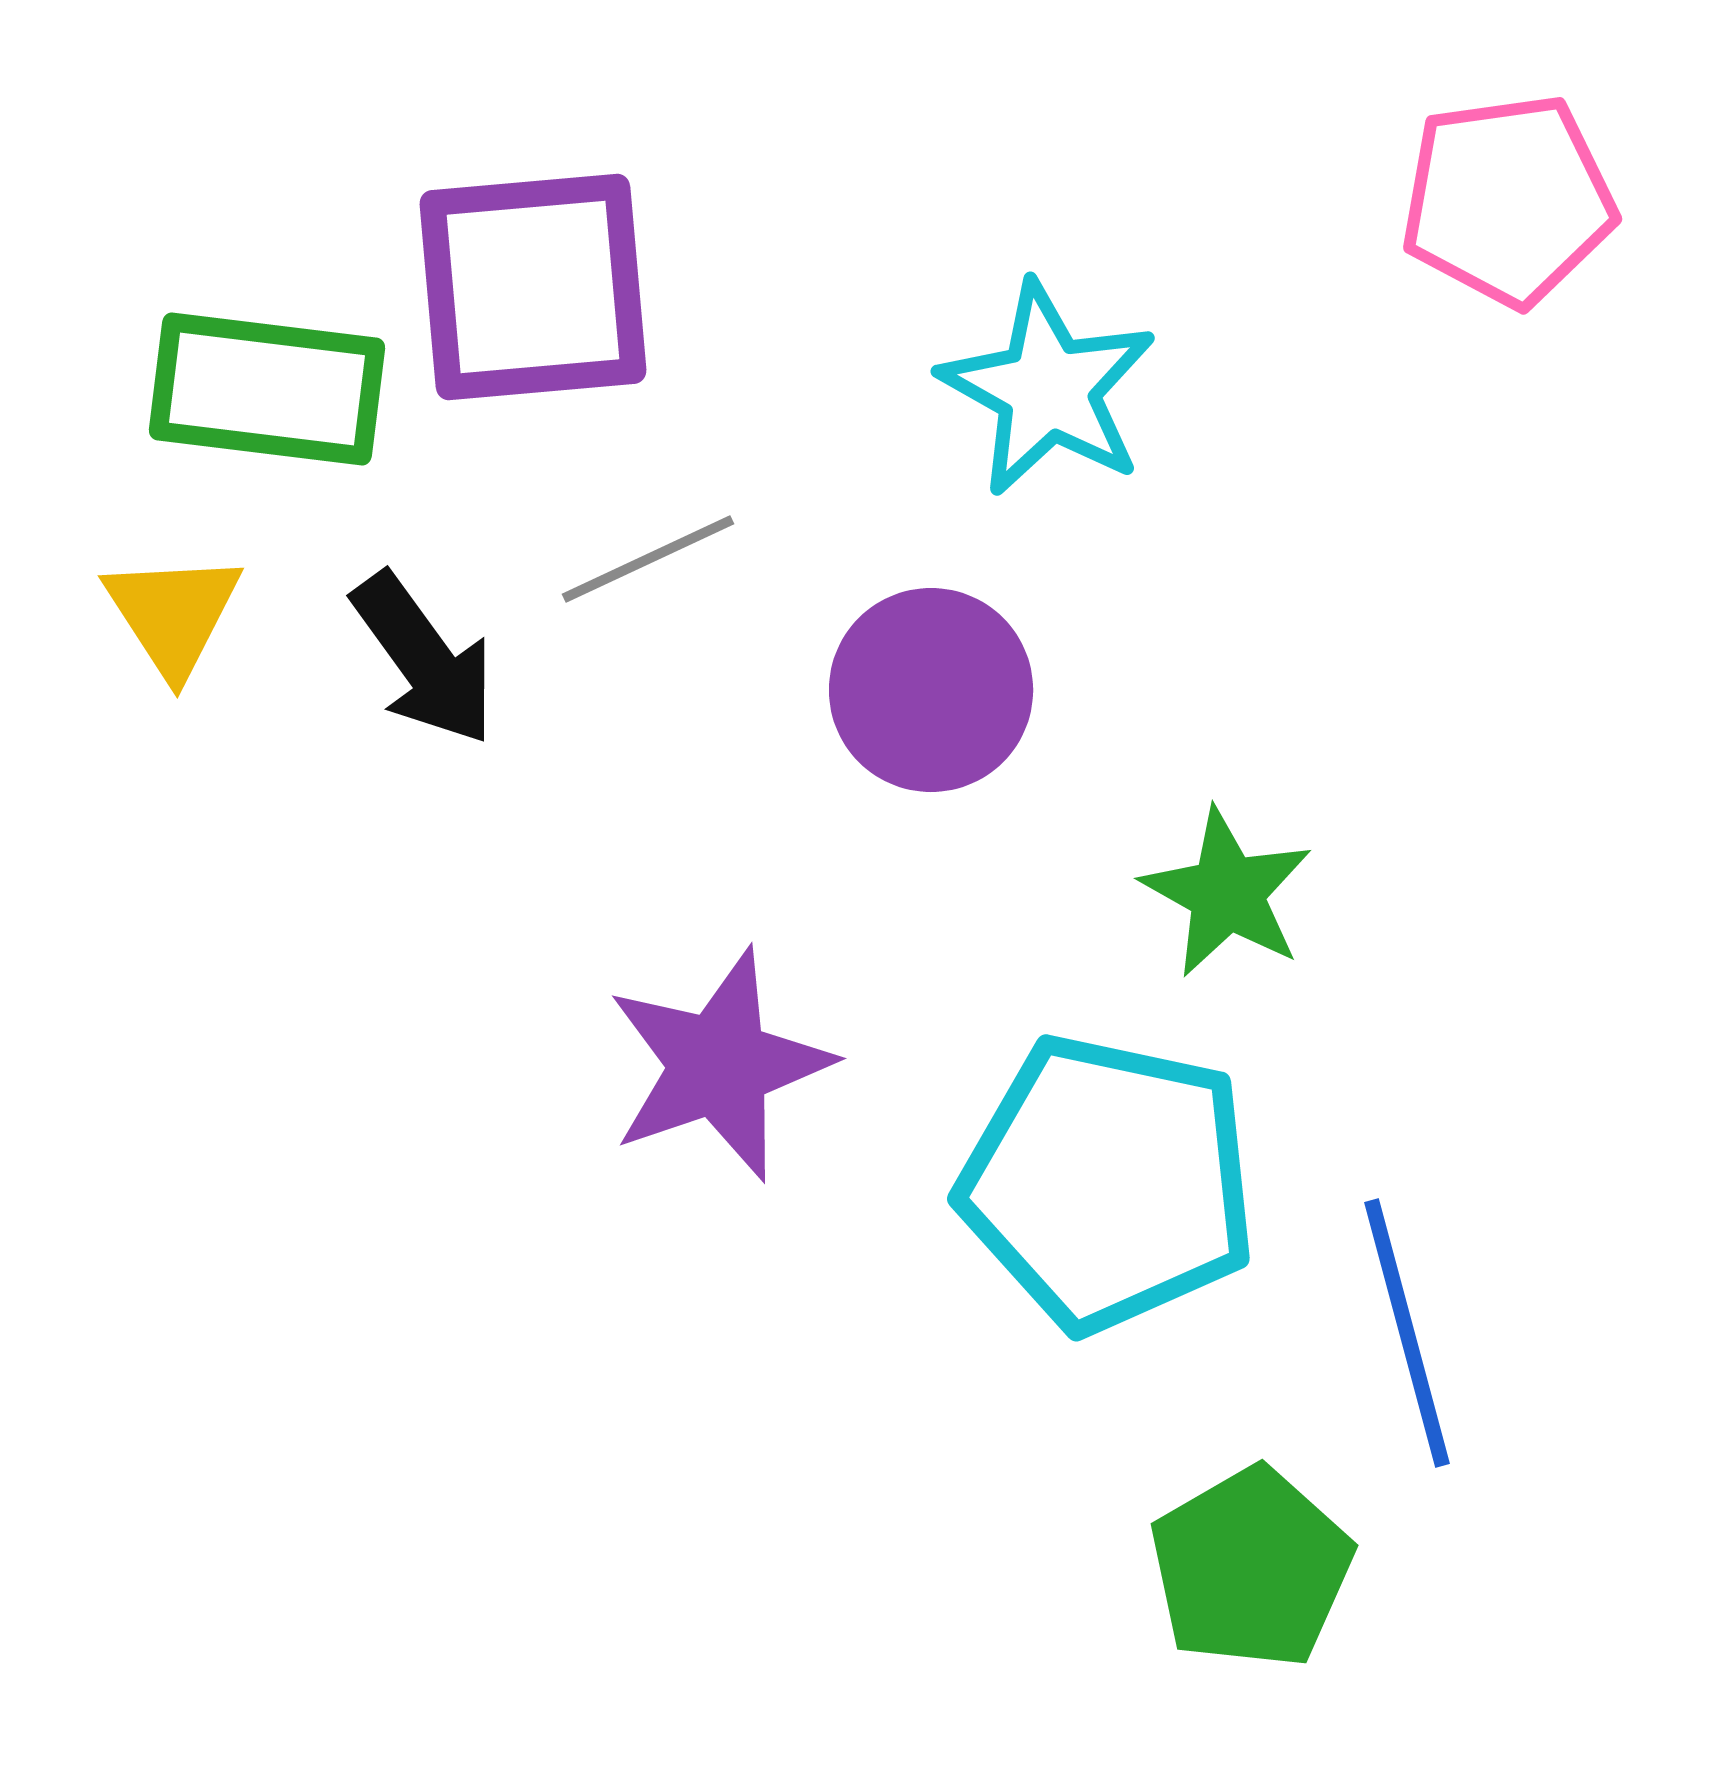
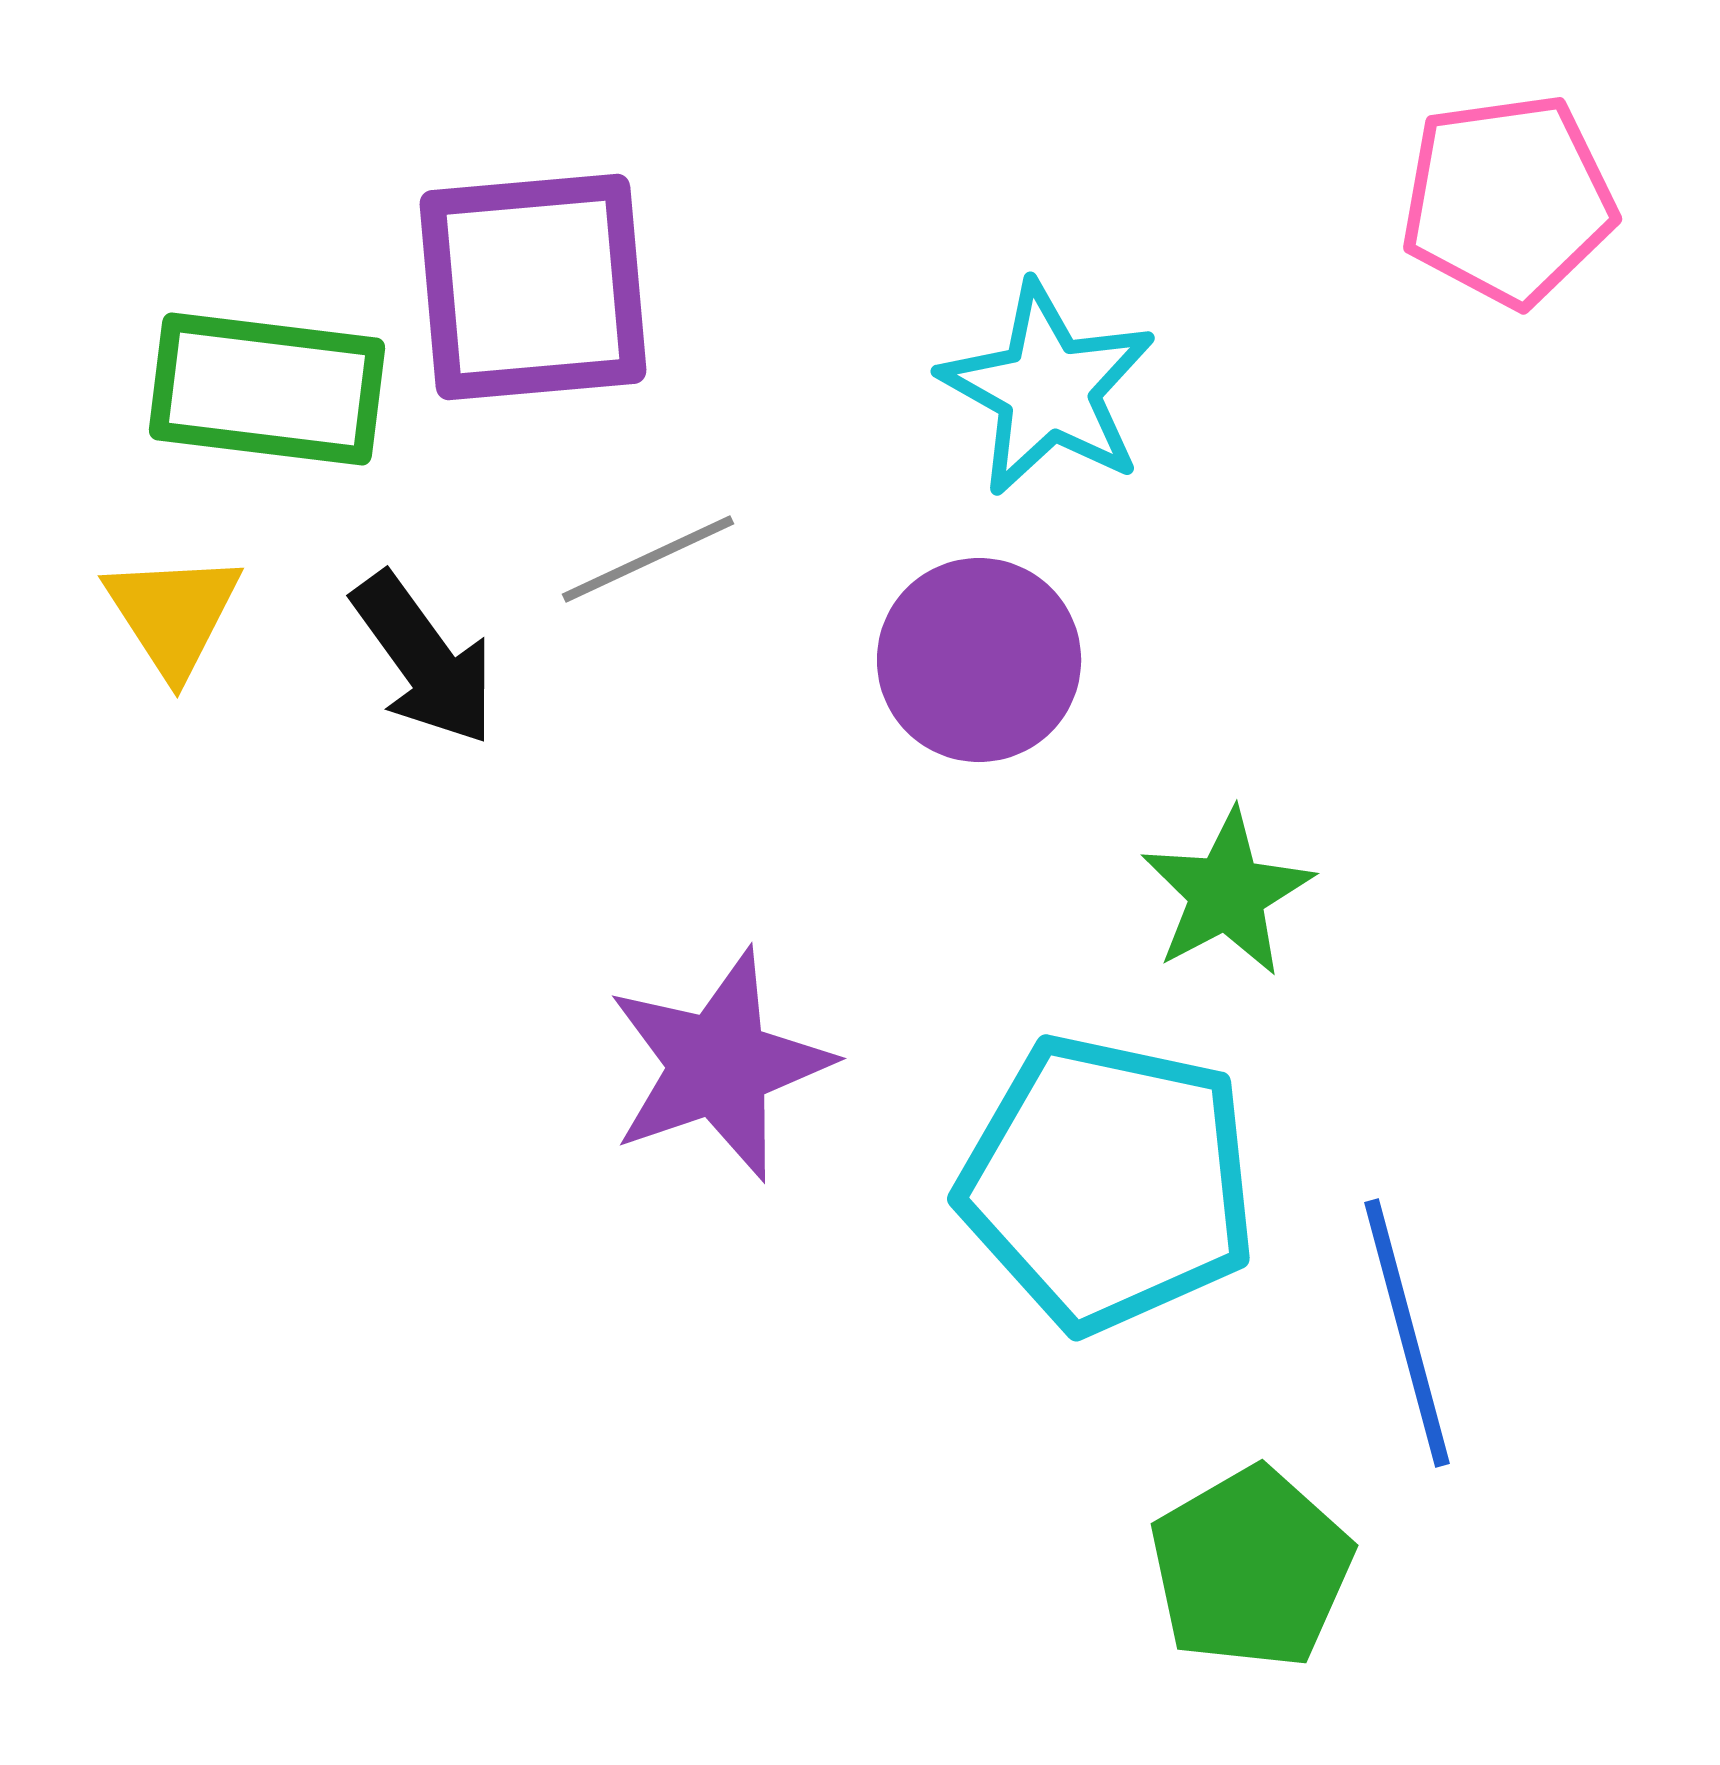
purple circle: moved 48 px right, 30 px up
green star: rotated 15 degrees clockwise
